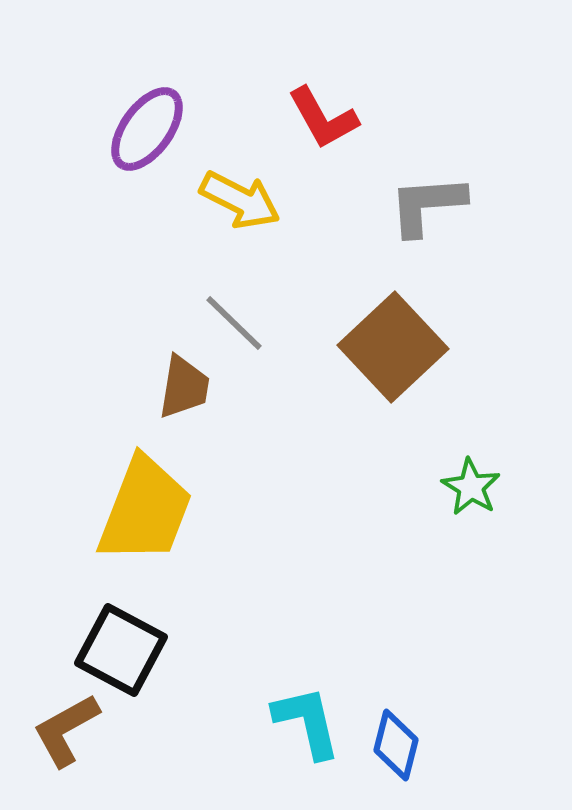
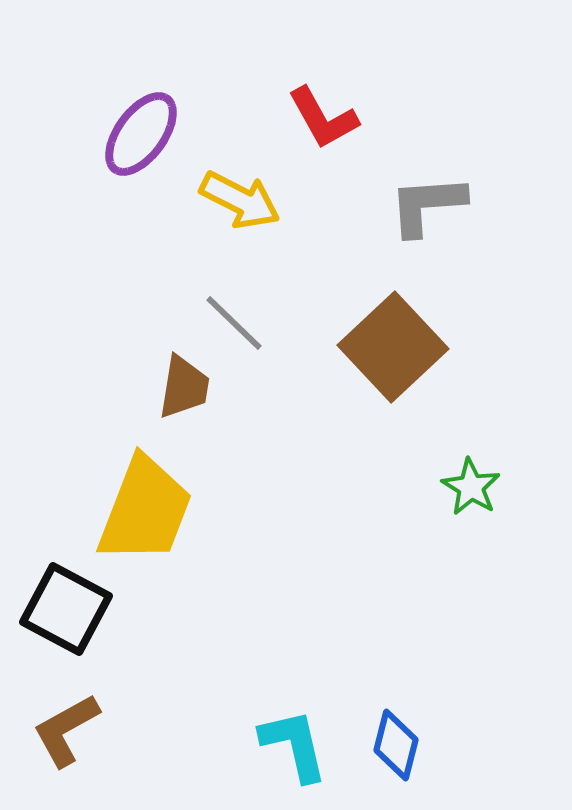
purple ellipse: moved 6 px left, 5 px down
black square: moved 55 px left, 41 px up
cyan L-shape: moved 13 px left, 23 px down
